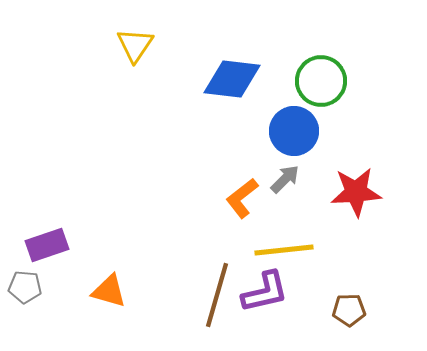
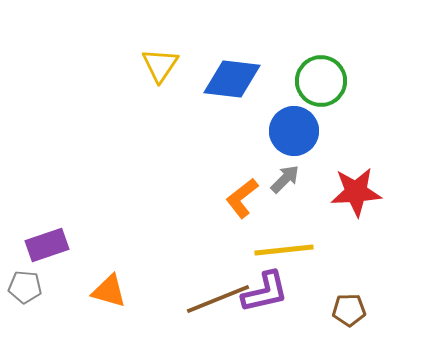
yellow triangle: moved 25 px right, 20 px down
brown line: moved 1 px right, 4 px down; rotated 52 degrees clockwise
